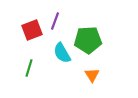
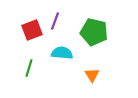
green pentagon: moved 6 px right, 8 px up; rotated 16 degrees clockwise
cyan semicircle: rotated 125 degrees clockwise
